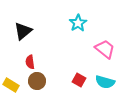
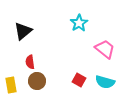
cyan star: moved 1 px right
yellow rectangle: rotated 49 degrees clockwise
